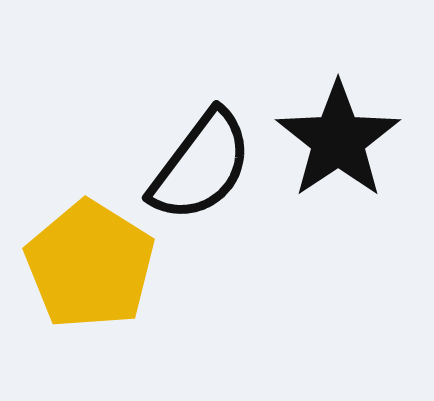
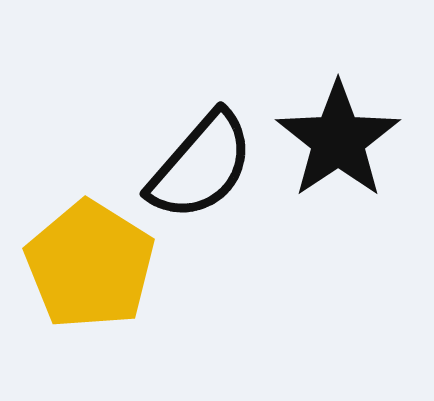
black semicircle: rotated 4 degrees clockwise
